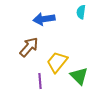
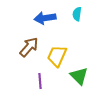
cyan semicircle: moved 4 px left, 2 px down
blue arrow: moved 1 px right, 1 px up
yellow trapezoid: moved 6 px up; rotated 15 degrees counterclockwise
